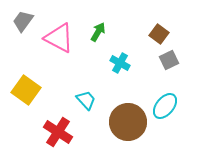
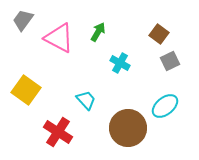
gray trapezoid: moved 1 px up
gray square: moved 1 px right, 1 px down
cyan ellipse: rotated 12 degrees clockwise
brown circle: moved 6 px down
